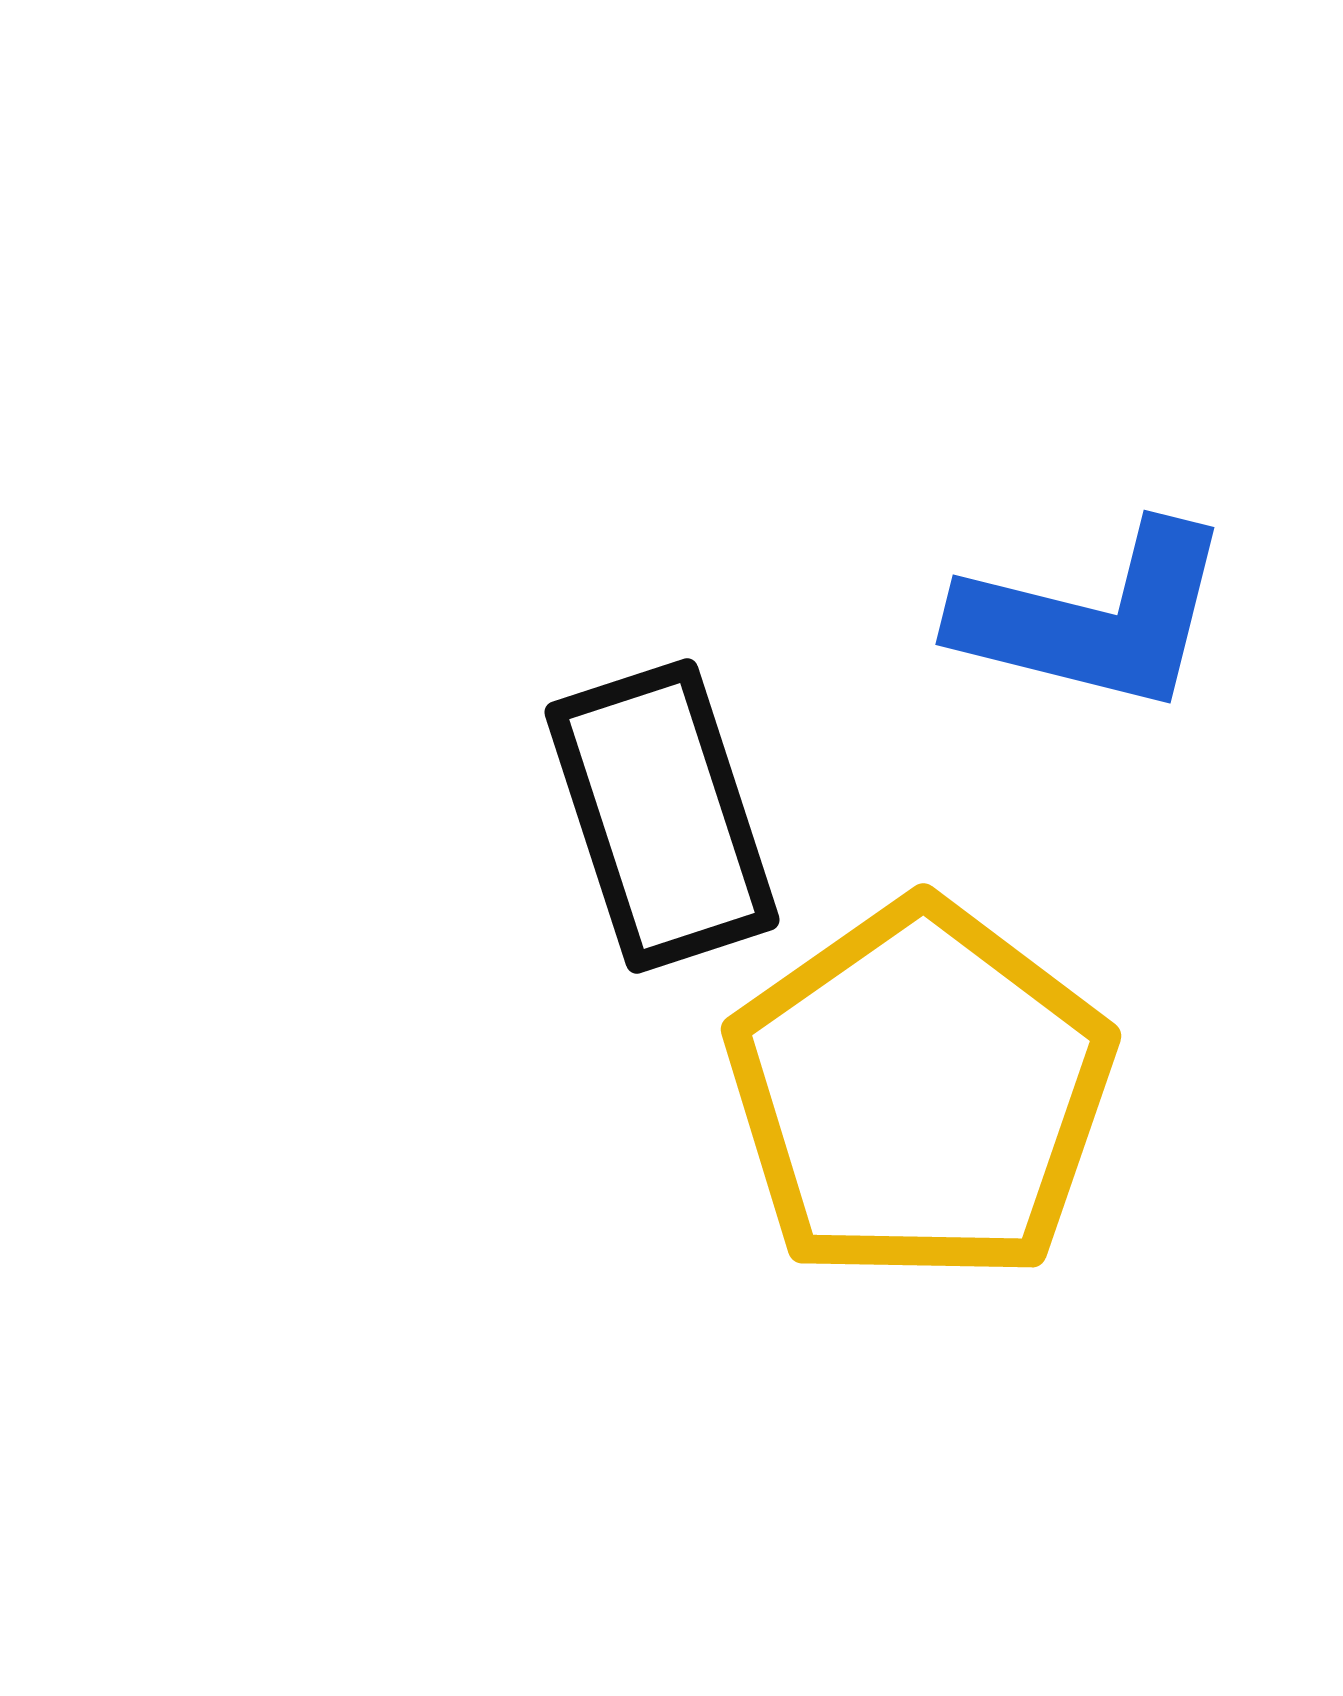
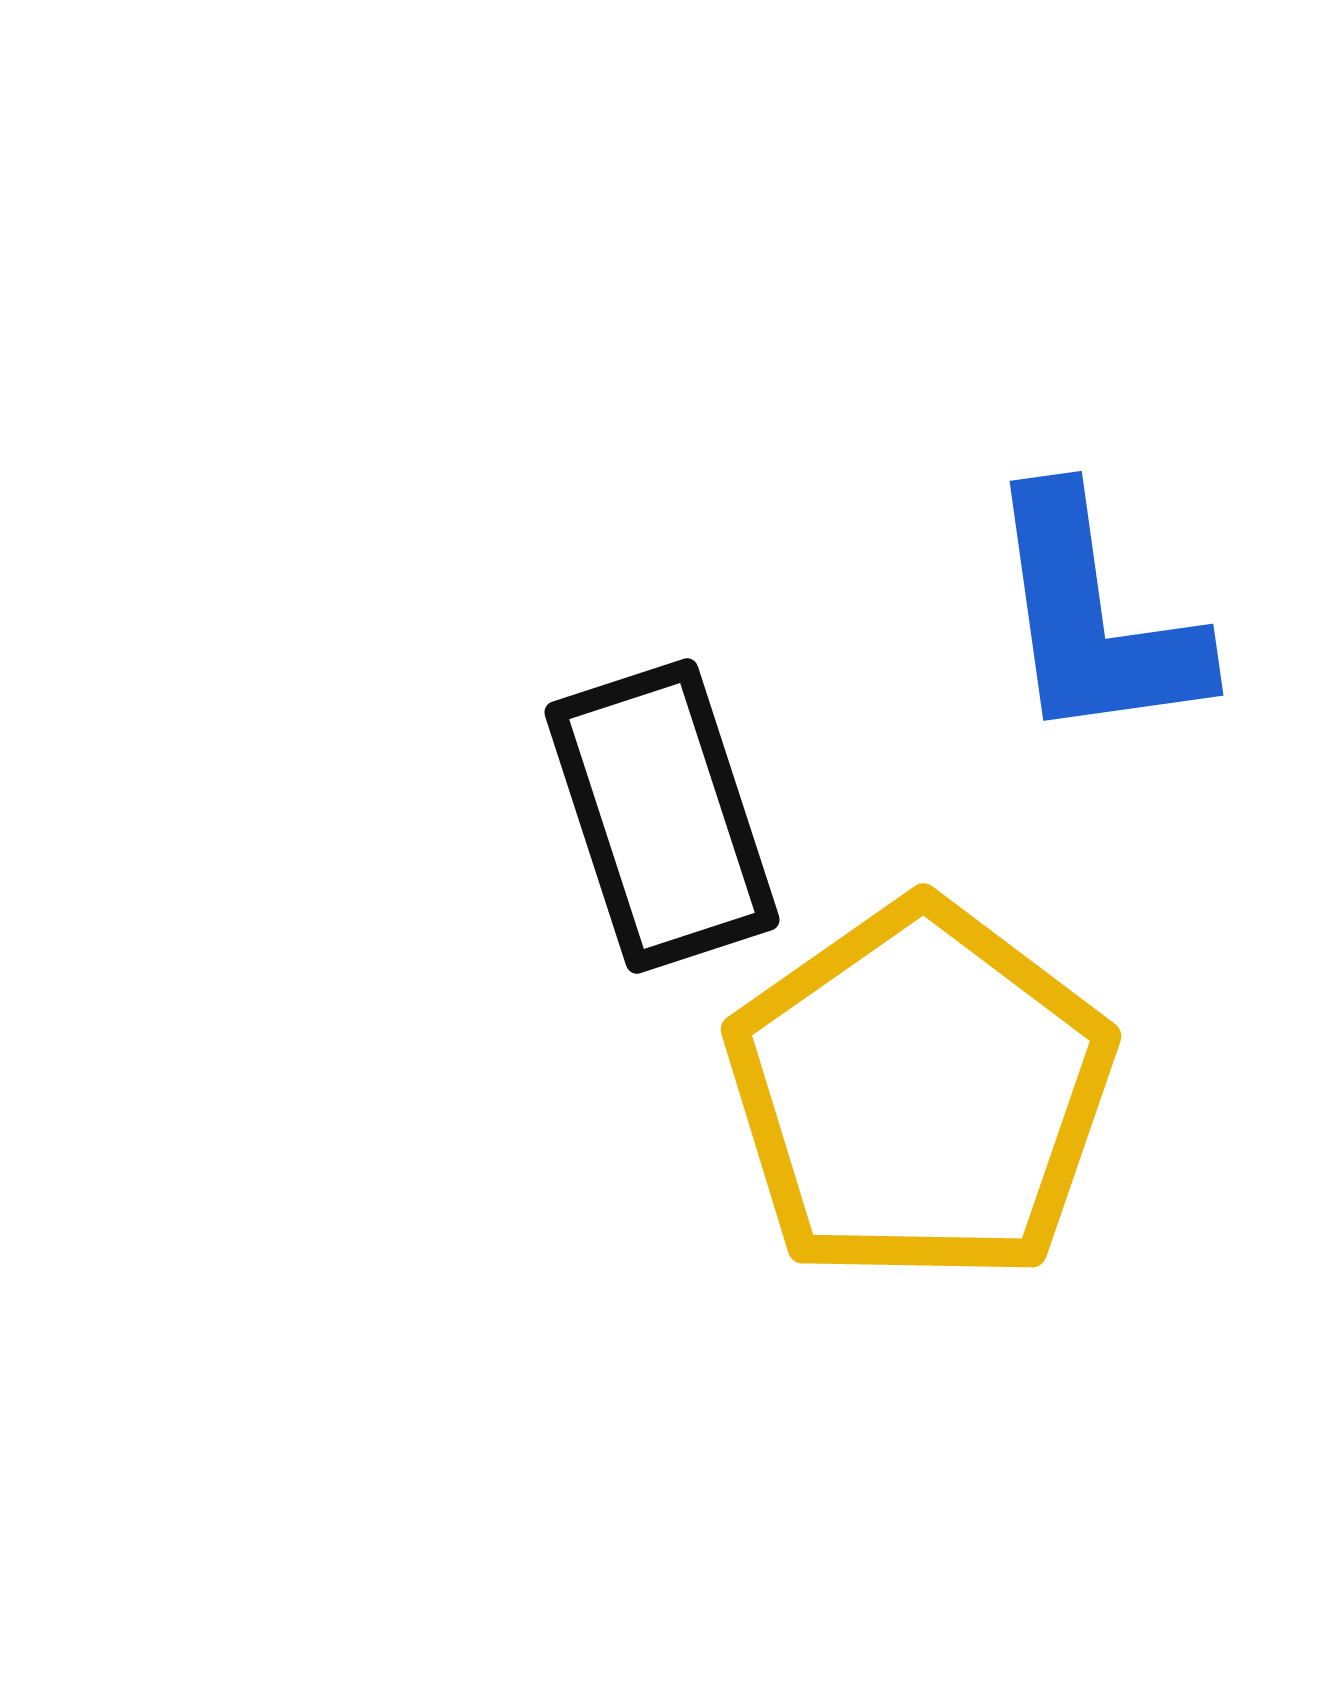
blue L-shape: rotated 68 degrees clockwise
